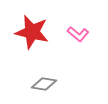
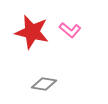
pink L-shape: moved 8 px left, 4 px up
